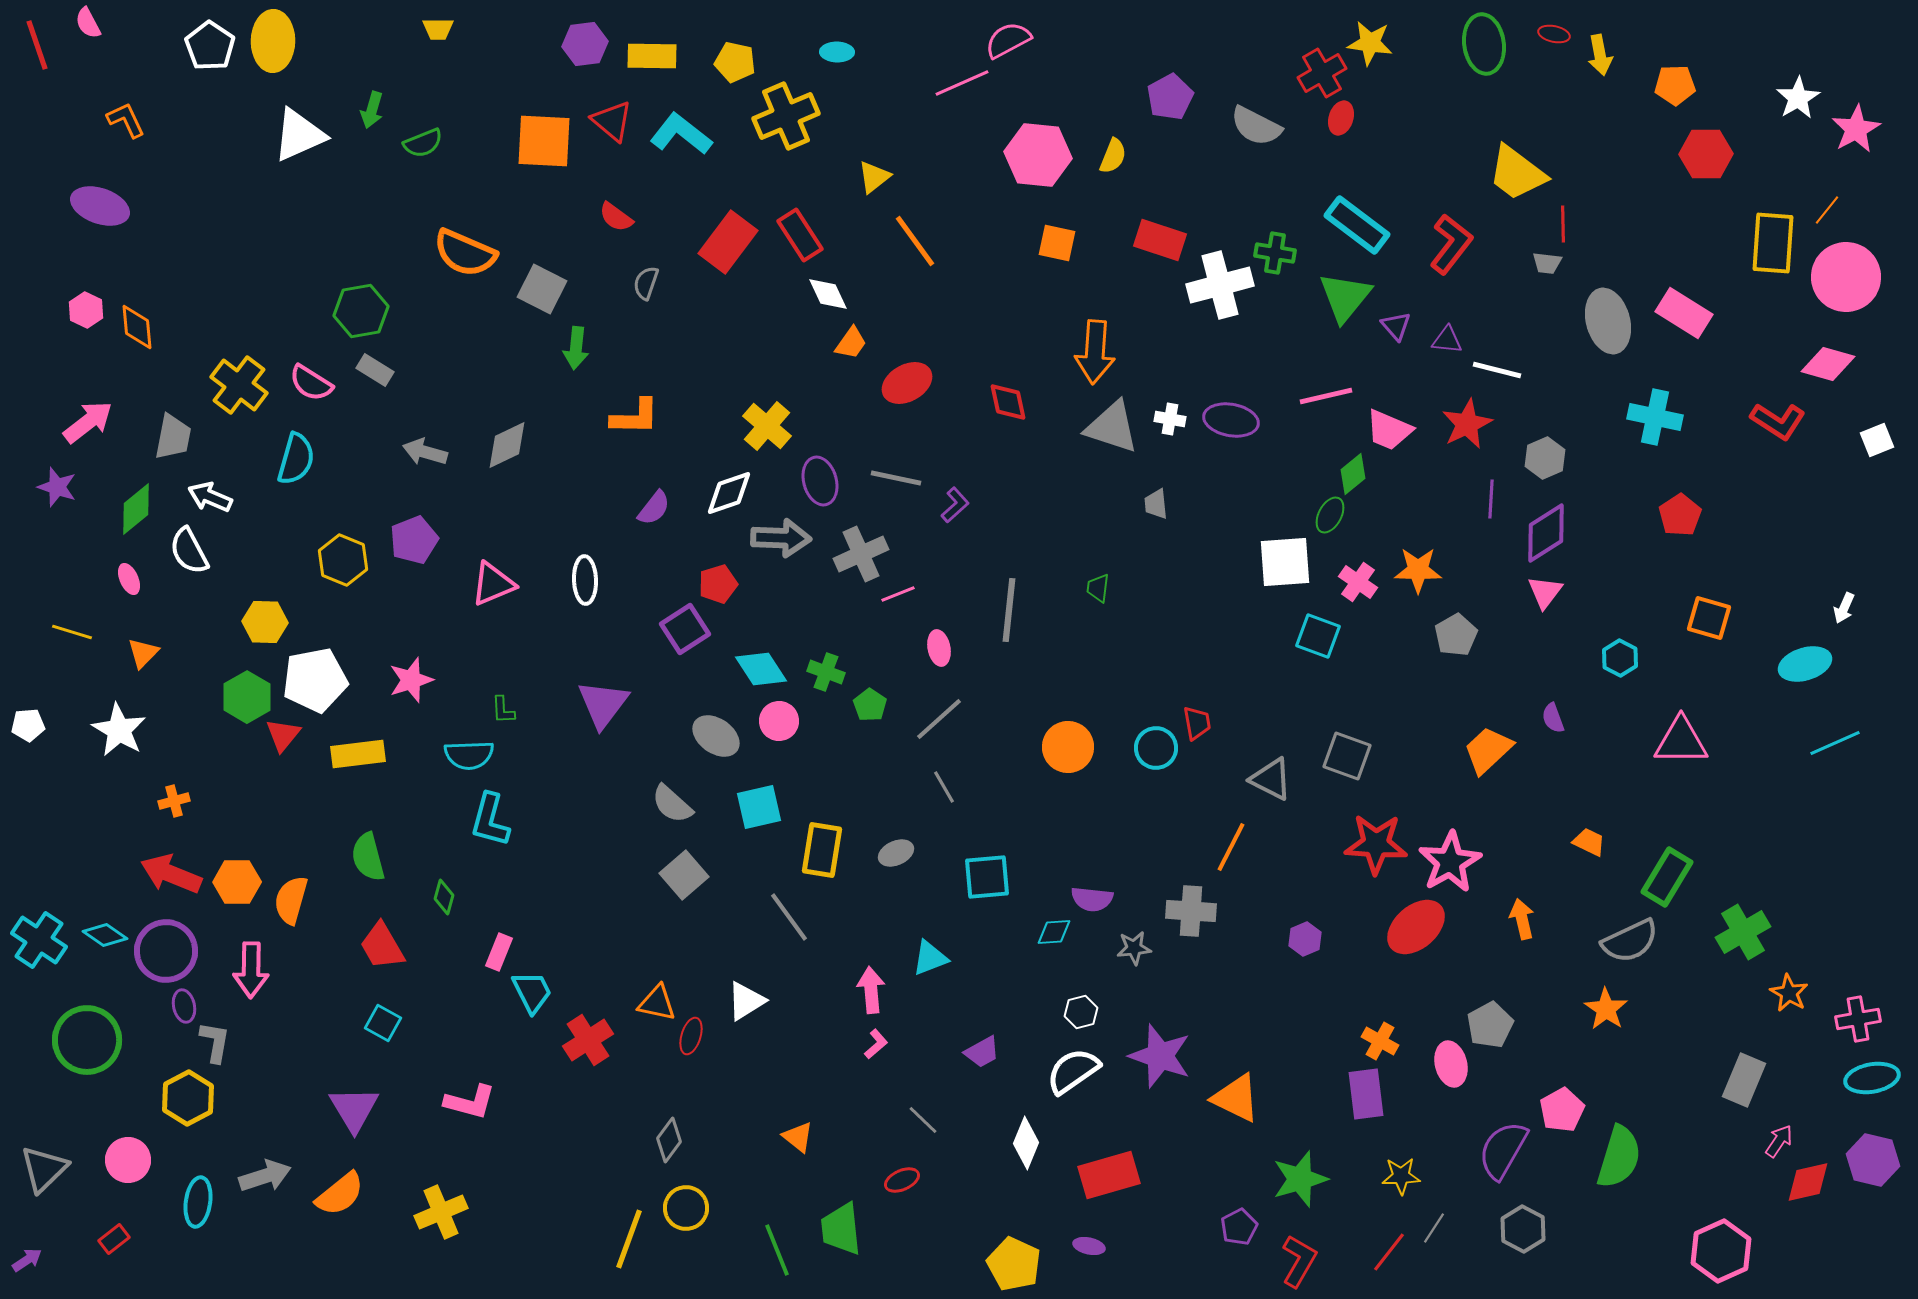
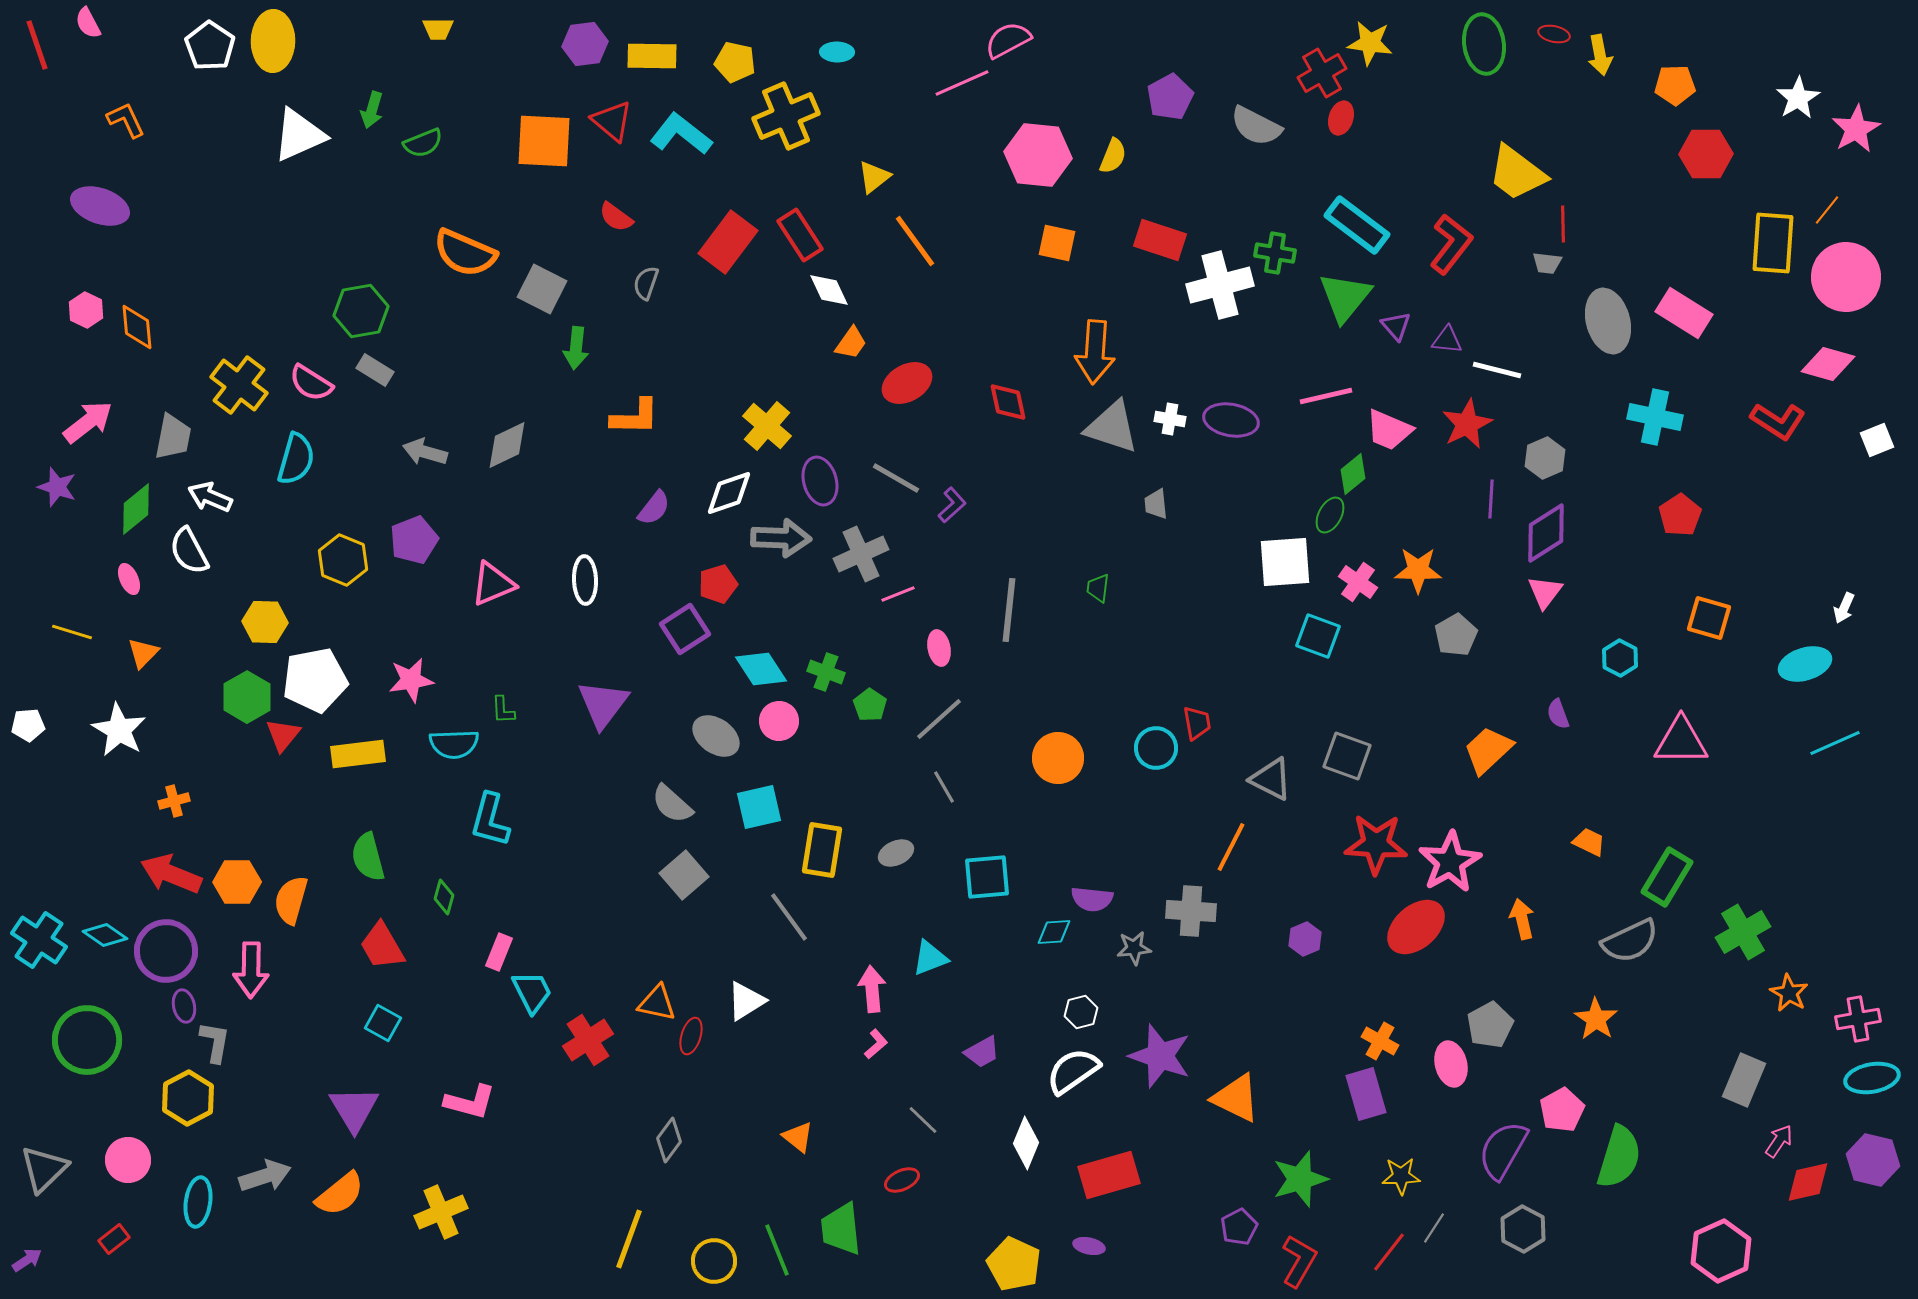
white diamond at (828, 294): moved 1 px right, 4 px up
gray line at (896, 478): rotated 18 degrees clockwise
purple L-shape at (955, 505): moved 3 px left
pink star at (411, 680): rotated 9 degrees clockwise
purple semicircle at (1553, 718): moved 5 px right, 4 px up
orange circle at (1068, 747): moved 10 px left, 11 px down
cyan semicircle at (469, 755): moved 15 px left, 11 px up
pink arrow at (871, 990): moved 1 px right, 1 px up
orange star at (1606, 1009): moved 10 px left, 10 px down
purple rectangle at (1366, 1094): rotated 9 degrees counterclockwise
yellow circle at (686, 1208): moved 28 px right, 53 px down
